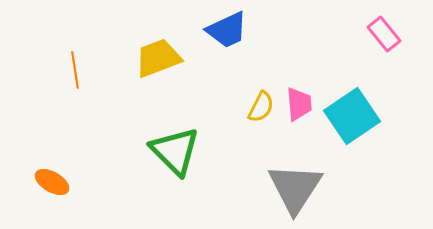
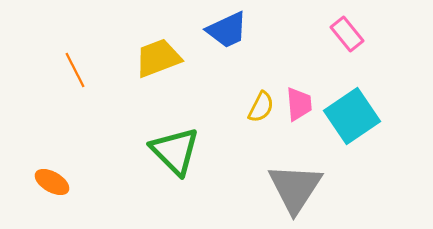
pink rectangle: moved 37 px left
orange line: rotated 18 degrees counterclockwise
